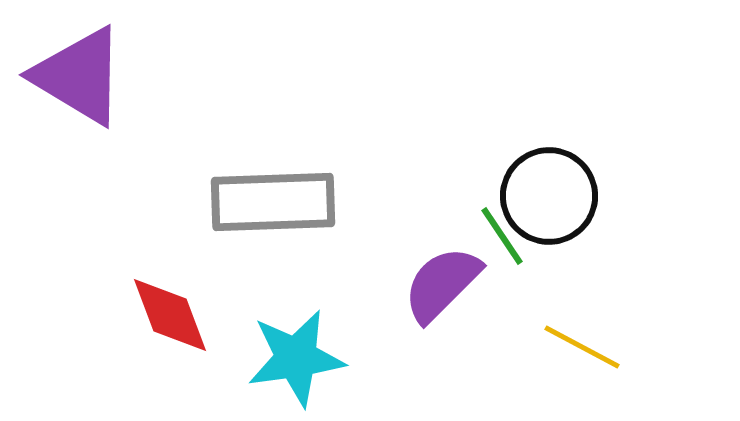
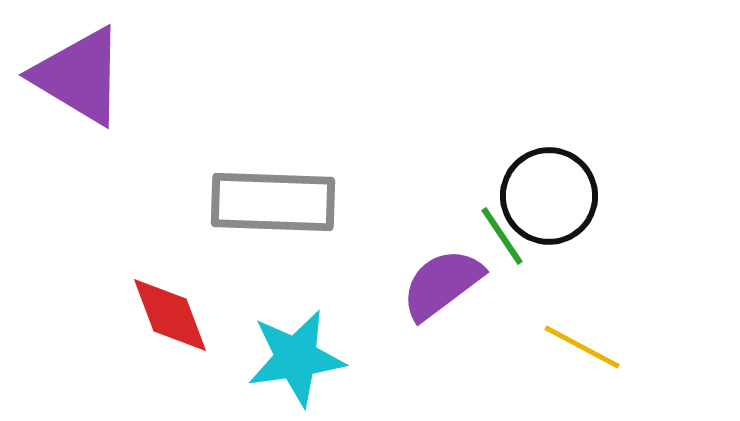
gray rectangle: rotated 4 degrees clockwise
purple semicircle: rotated 8 degrees clockwise
